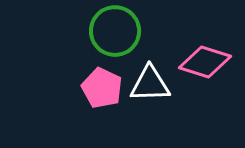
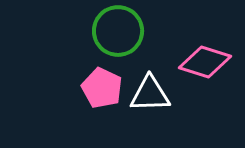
green circle: moved 3 px right
white triangle: moved 10 px down
